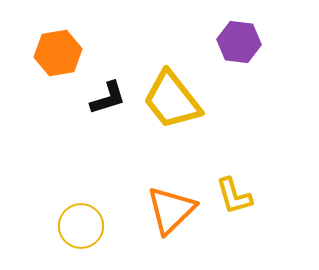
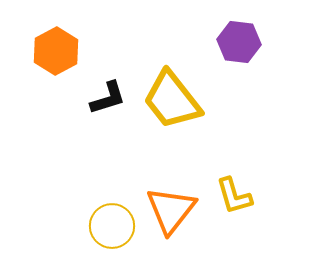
orange hexagon: moved 2 px left, 2 px up; rotated 18 degrees counterclockwise
orange triangle: rotated 8 degrees counterclockwise
yellow circle: moved 31 px right
